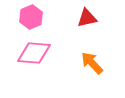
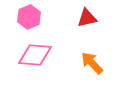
pink hexagon: moved 2 px left
pink diamond: moved 1 px right, 2 px down
